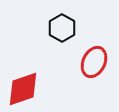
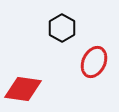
red diamond: rotated 27 degrees clockwise
